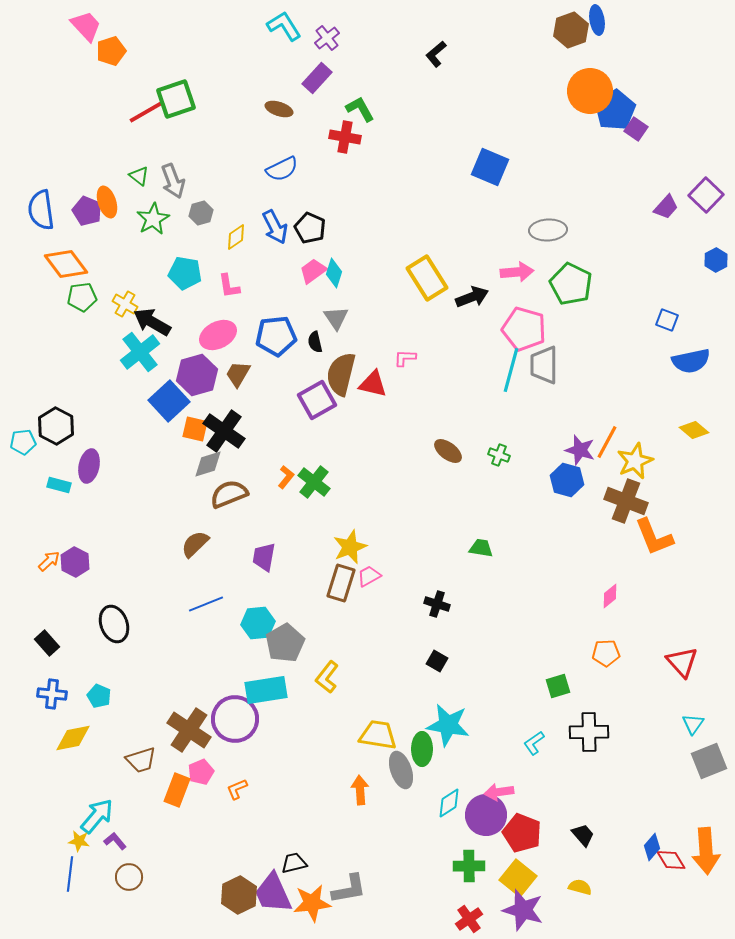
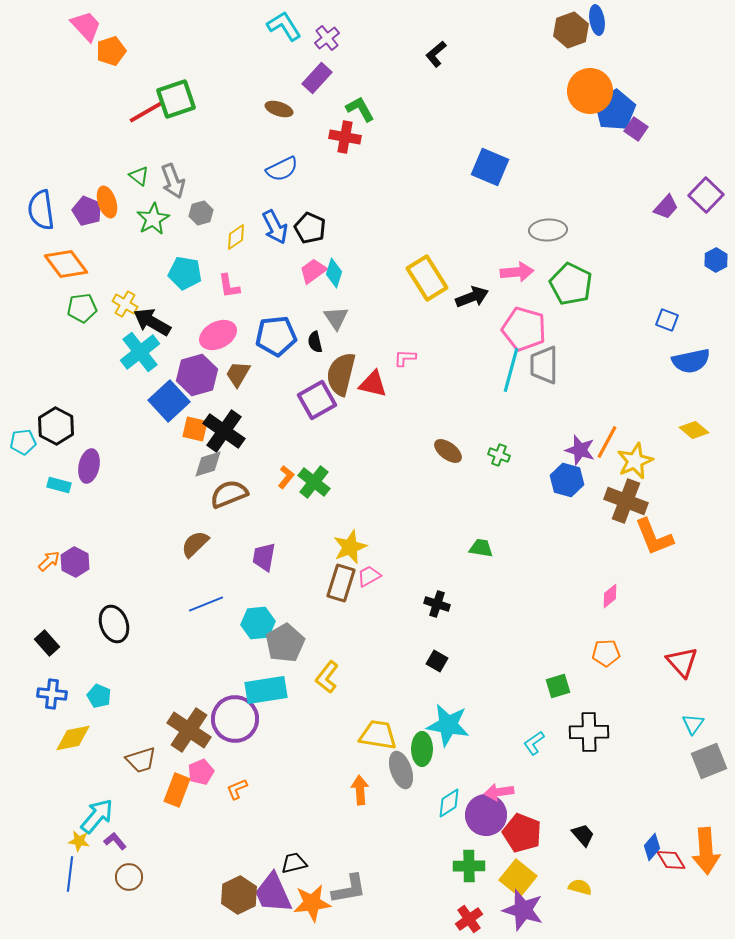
green pentagon at (82, 297): moved 11 px down
